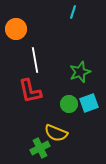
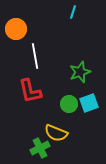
white line: moved 4 px up
